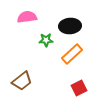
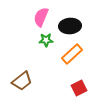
pink semicircle: moved 14 px right; rotated 60 degrees counterclockwise
